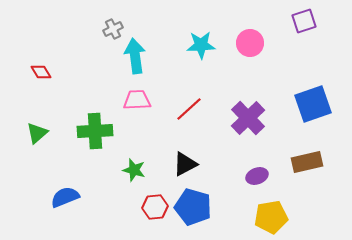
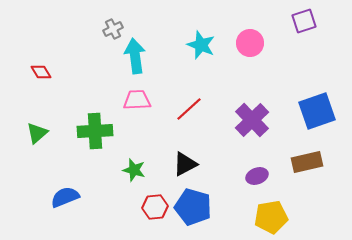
cyan star: rotated 24 degrees clockwise
blue square: moved 4 px right, 7 px down
purple cross: moved 4 px right, 2 px down
